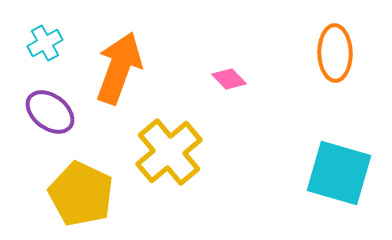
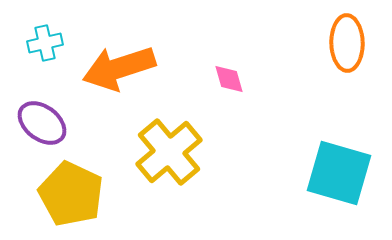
cyan cross: rotated 16 degrees clockwise
orange ellipse: moved 12 px right, 10 px up
orange arrow: rotated 128 degrees counterclockwise
pink diamond: rotated 28 degrees clockwise
purple ellipse: moved 8 px left, 11 px down
yellow pentagon: moved 10 px left
